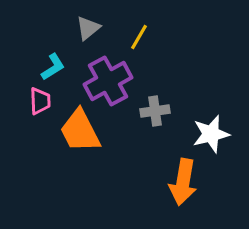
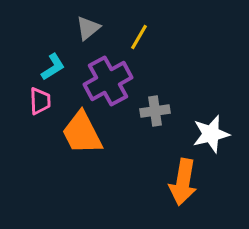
orange trapezoid: moved 2 px right, 2 px down
